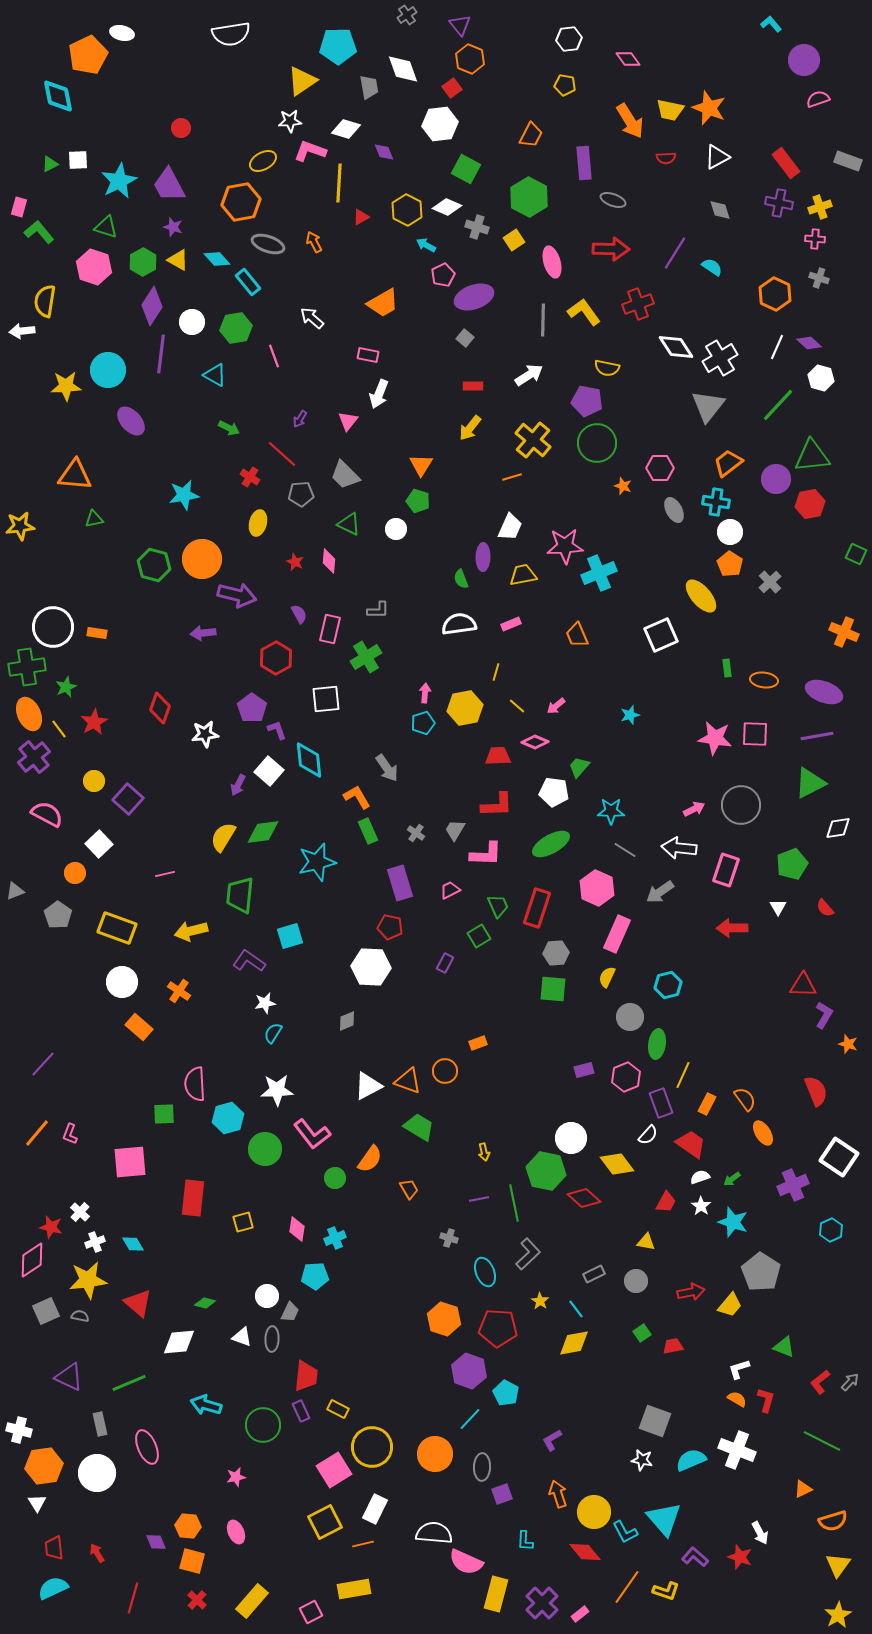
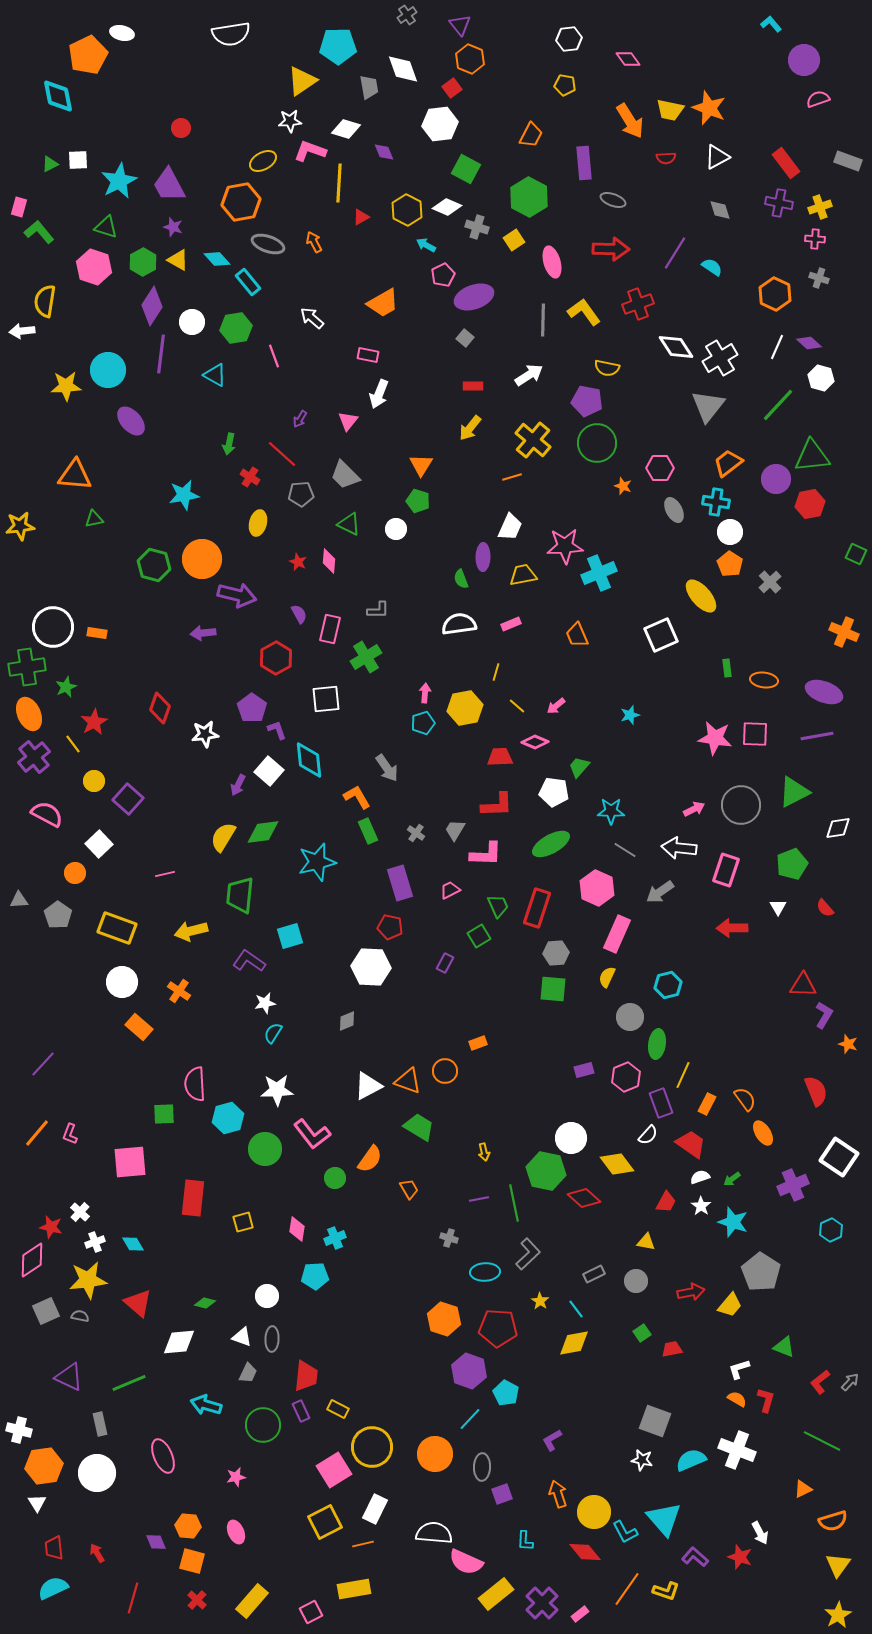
green arrow at (229, 428): moved 16 px down; rotated 75 degrees clockwise
red star at (295, 562): moved 3 px right
yellow line at (59, 729): moved 14 px right, 15 px down
red trapezoid at (498, 756): moved 2 px right, 1 px down
green triangle at (810, 783): moved 16 px left, 9 px down
gray triangle at (15, 891): moved 4 px right, 9 px down; rotated 18 degrees clockwise
cyan ellipse at (485, 1272): rotated 72 degrees counterclockwise
gray trapezoid at (290, 1312): moved 42 px left, 61 px down
red trapezoid at (673, 1346): moved 1 px left, 3 px down
pink ellipse at (147, 1447): moved 16 px right, 9 px down
orange line at (627, 1587): moved 2 px down
yellow rectangle at (496, 1594): rotated 36 degrees clockwise
